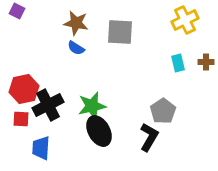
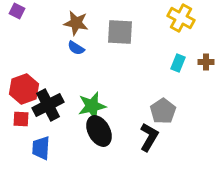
yellow cross: moved 4 px left, 2 px up; rotated 36 degrees counterclockwise
cyan rectangle: rotated 36 degrees clockwise
red hexagon: rotated 8 degrees counterclockwise
